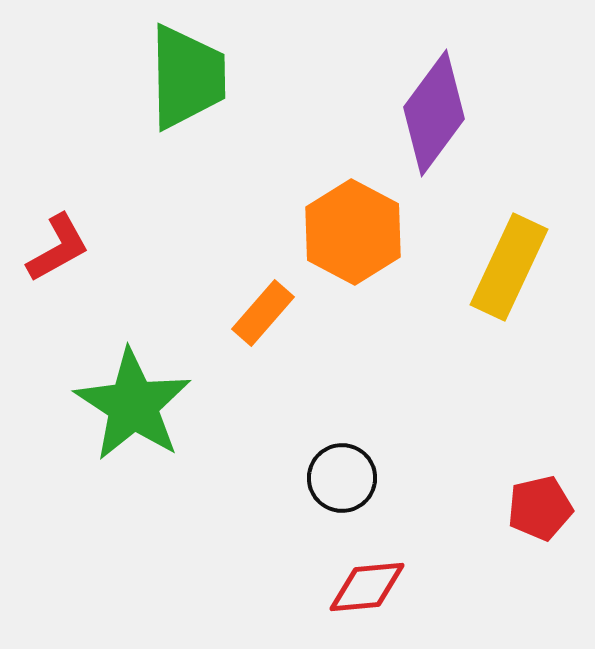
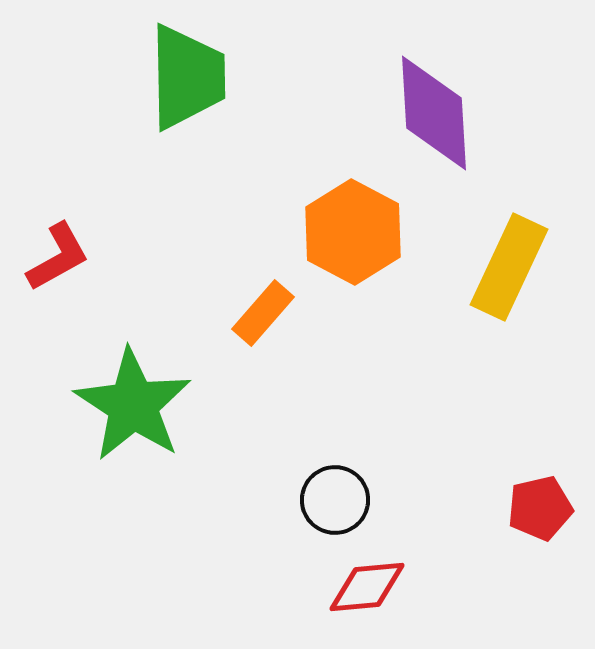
purple diamond: rotated 40 degrees counterclockwise
red L-shape: moved 9 px down
black circle: moved 7 px left, 22 px down
